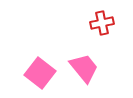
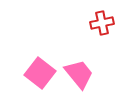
pink trapezoid: moved 5 px left, 6 px down
